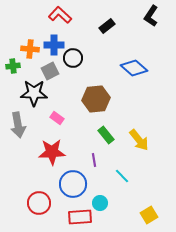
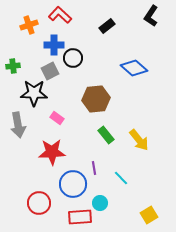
orange cross: moved 1 px left, 24 px up; rotated 24 degrees counterclockwise
purple line: moved 8 px down
cyan line: moved 1 px left, 2 px down
